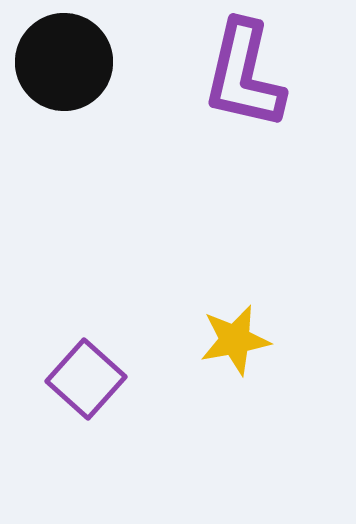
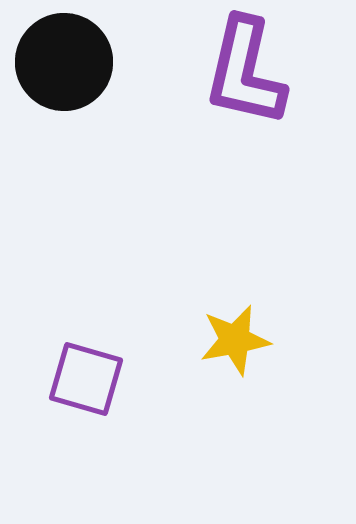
purple L-shape: moved 1 px right, 3 px up
purple square: rotated 26 degrees counterclockwise
